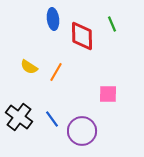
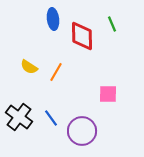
blue line: moved 1 px left, 1 px up
